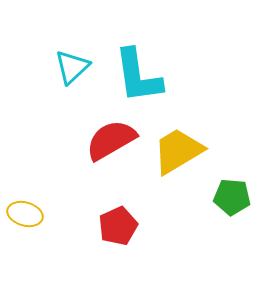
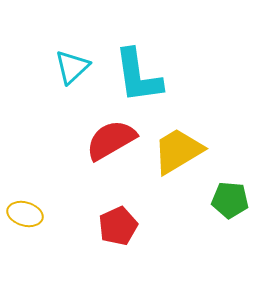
green pentagon: moved 2 px left, 3 px down
